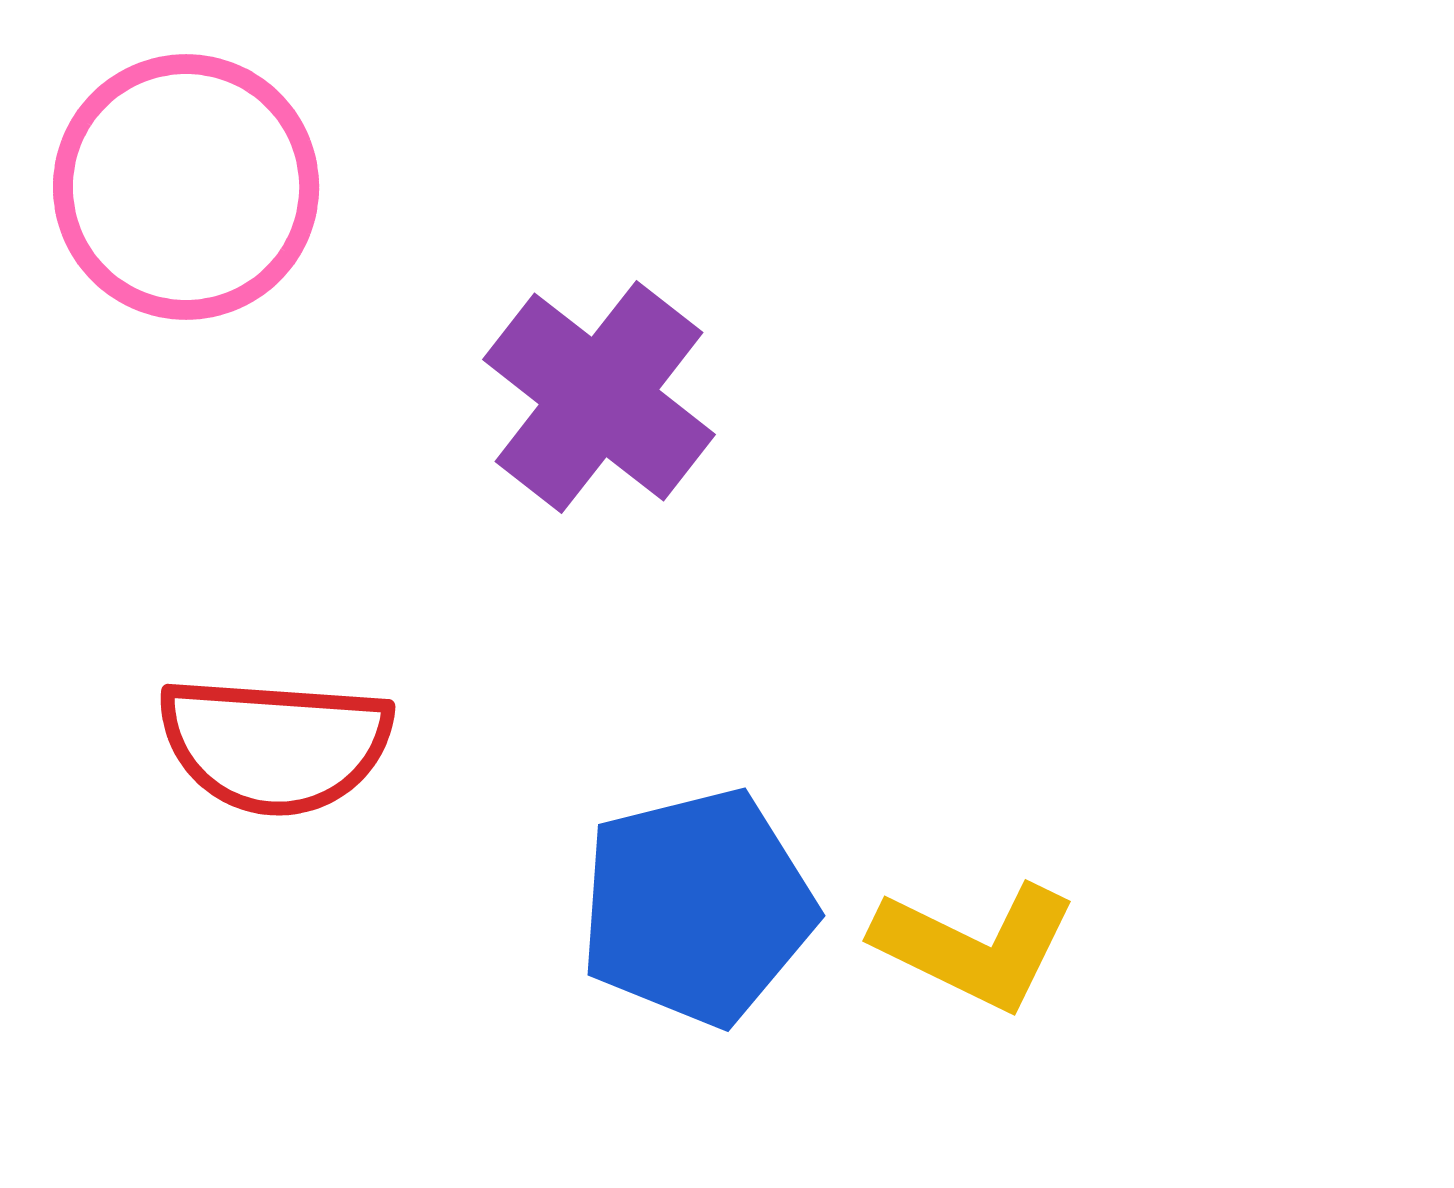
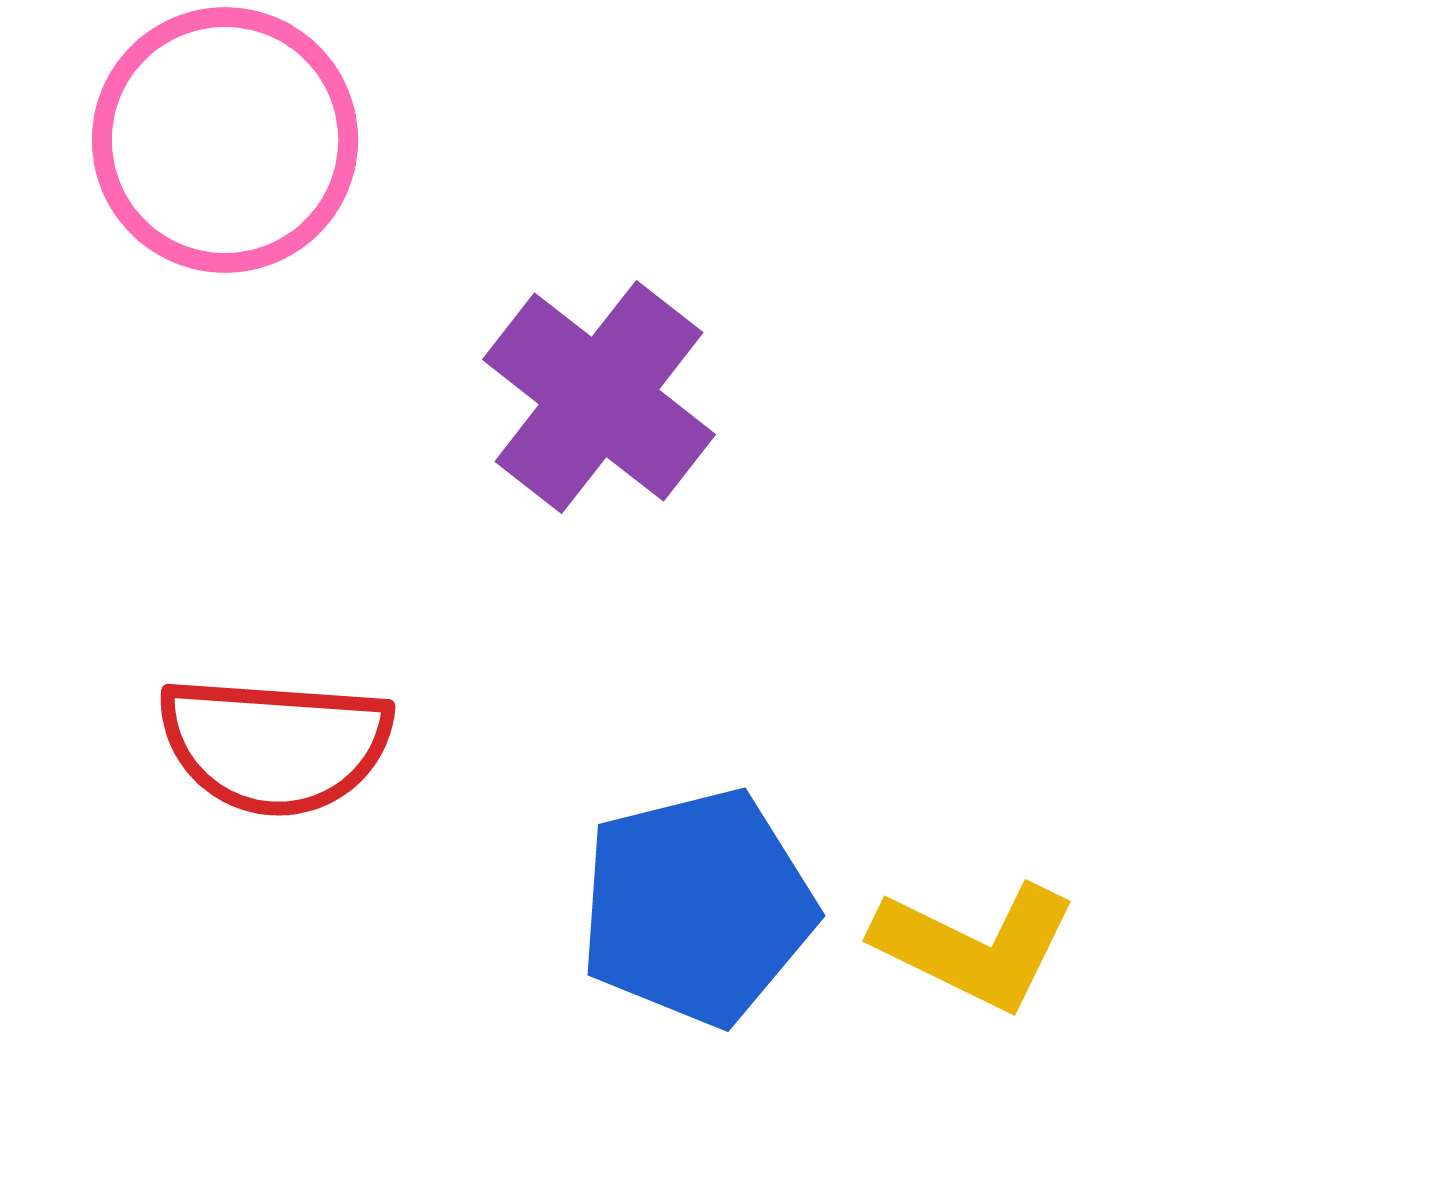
pink circle: moved 39 px right, 47 px up
